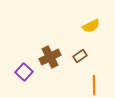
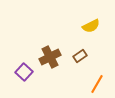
orange line: moved 3 px right, 1 px up; rotated 30 degrees clockwise
